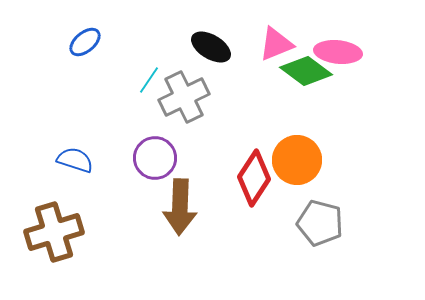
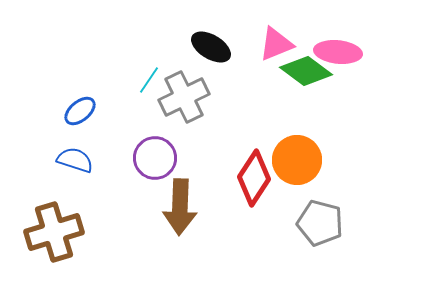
blue ellipse: moved 5 px left, 69 px down
